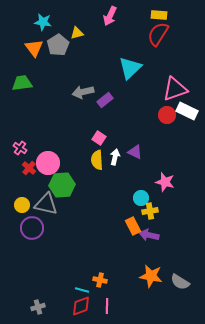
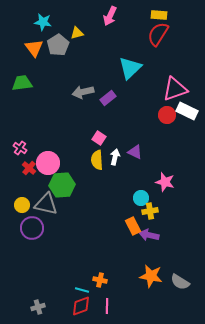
purple rectangle: moved 3 px right, 2 px up
